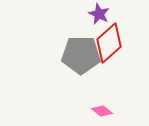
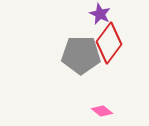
purple star: moved 1 px right
red diamond: rotated 12 degrees counterclockwise
